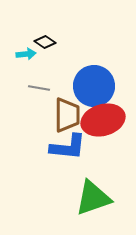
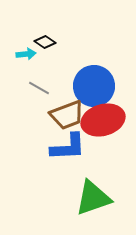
gray line: rotated 20 degrees clockwise
brown trapezoid: rotated 69 degrees clockwise
blue L-shape: rotated 9 degrees counterclockwise
